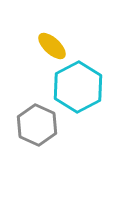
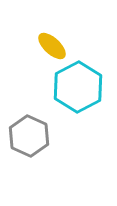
gray hexagon: moved 8 px left, 11 px down
